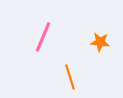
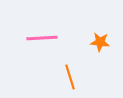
pink line: moved 1 px left, 1 px down; rotated 64 degrees clockwise
